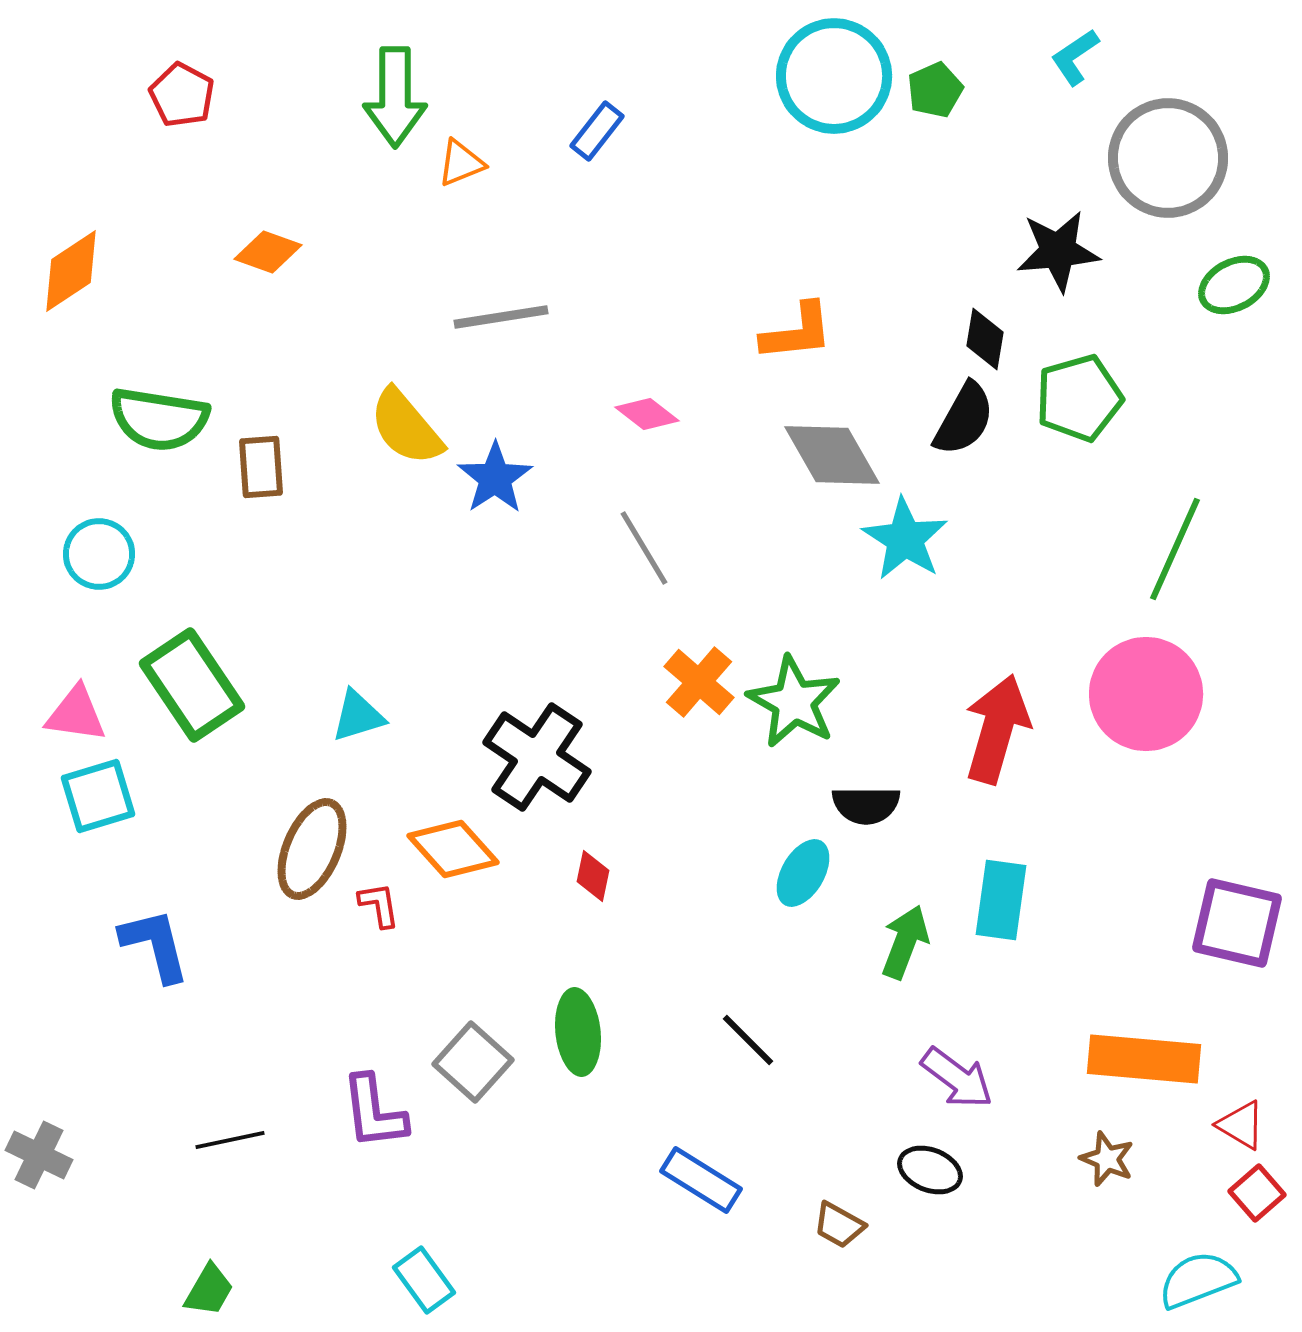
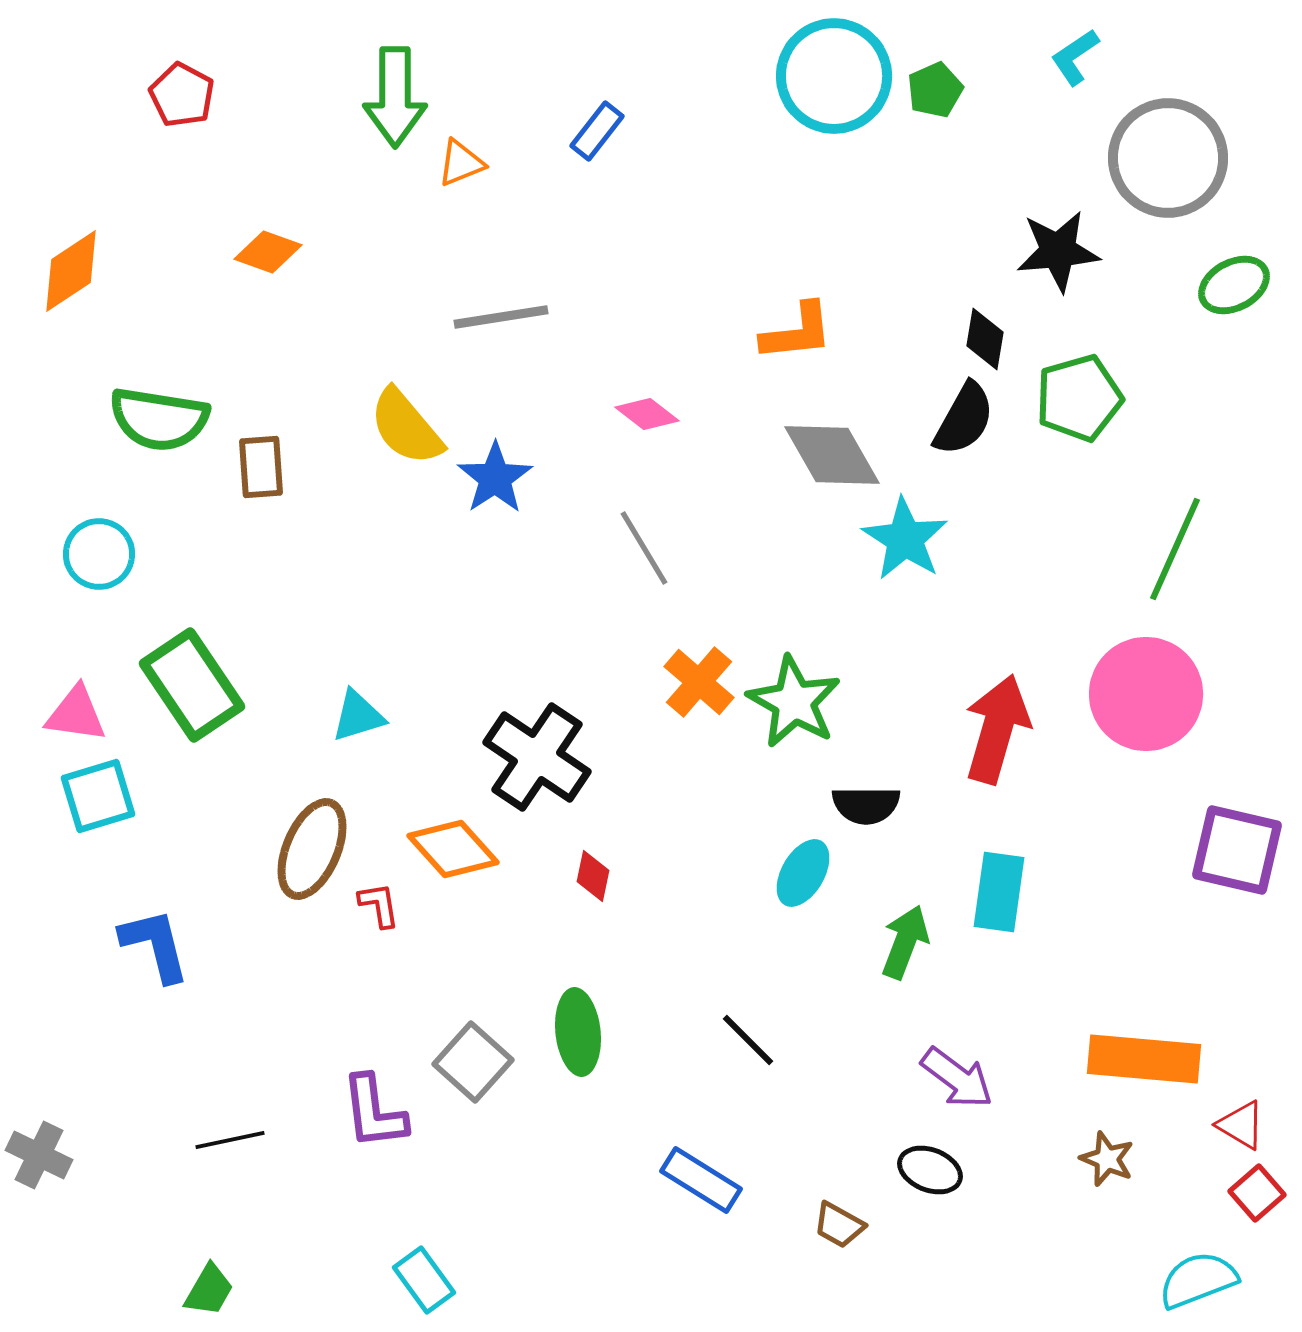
cyan rectangle at (1001, 900): moved 2 px left, 8 px up
purple square at (1237, 923): moved 73 px up
